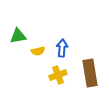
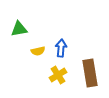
green triangle: moved 1 px right, 7 px up
blue arrow: moved 1 px left
yellow cross: rotated 12 degrees counterclockwise
